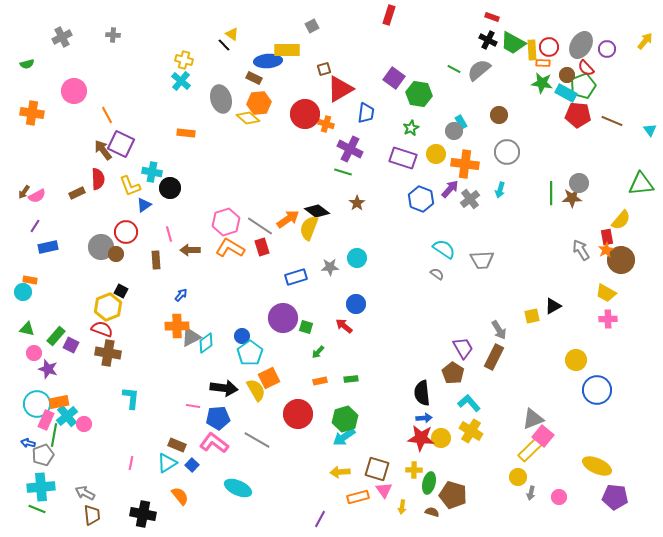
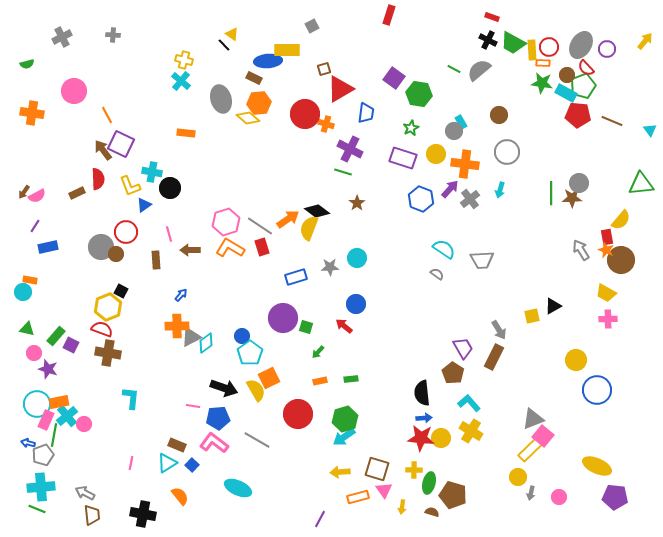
orange star at (606, 250): rotated 21 degrees counterclockwise
black arrow at (224, 388): rotated 12 degrees clockwise
